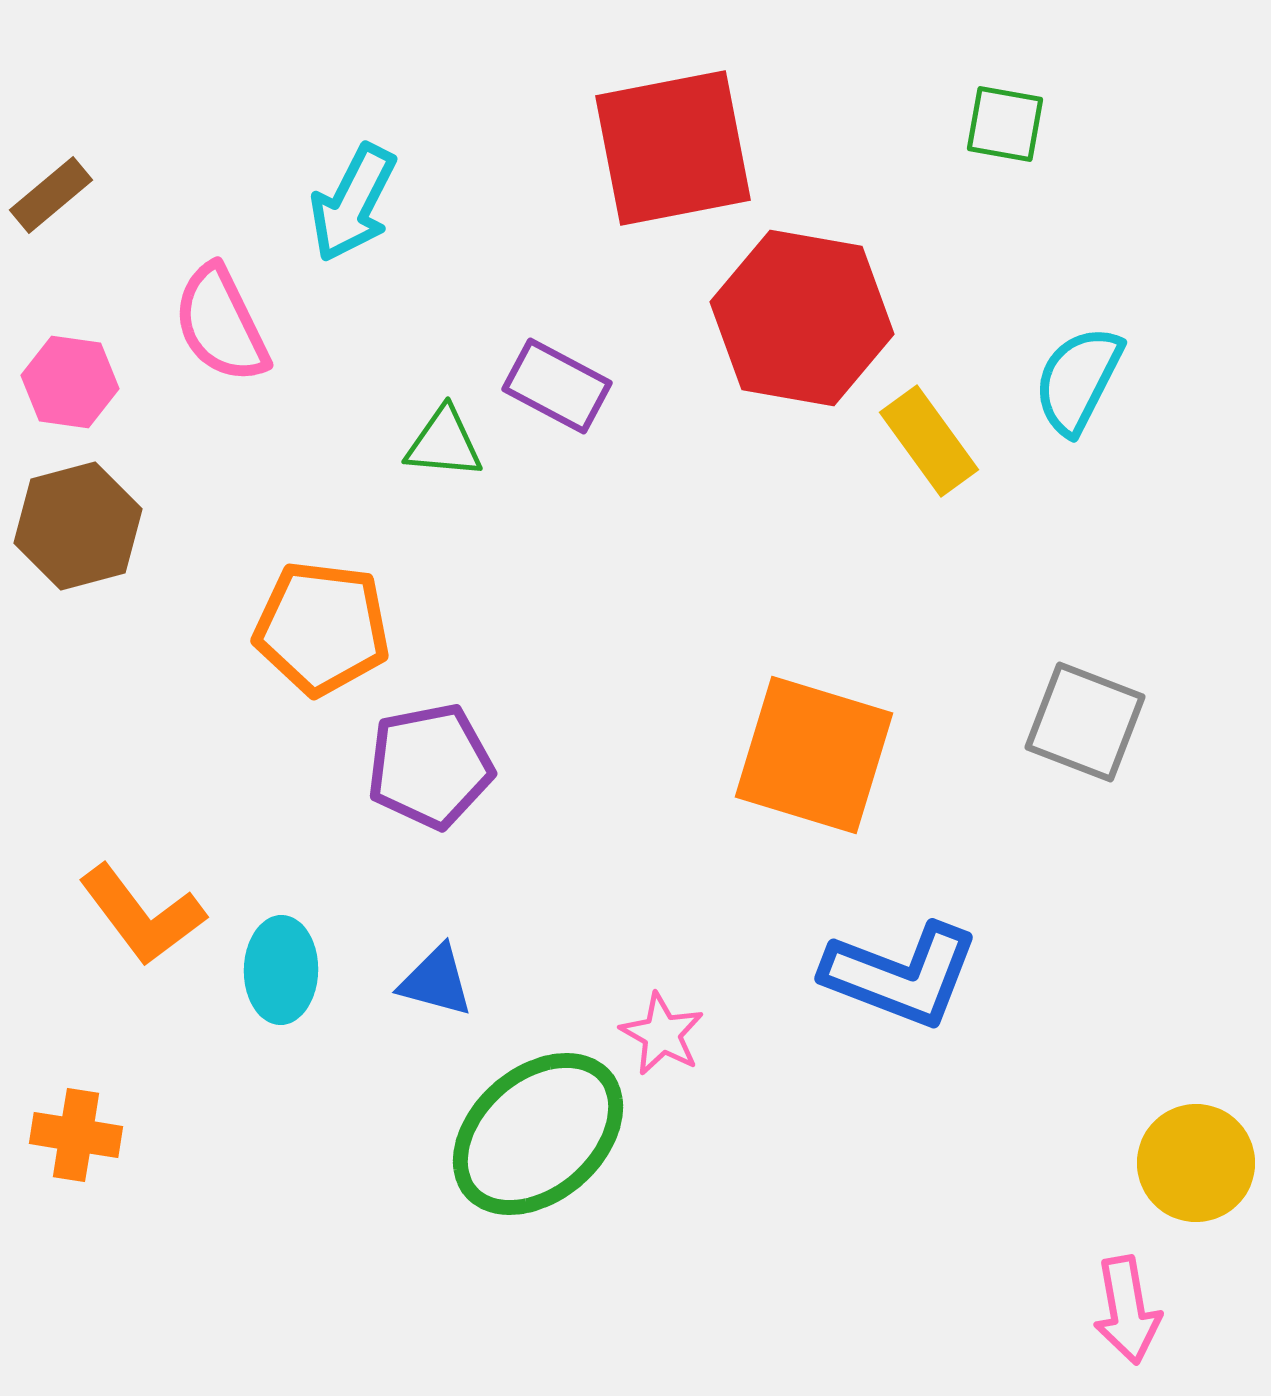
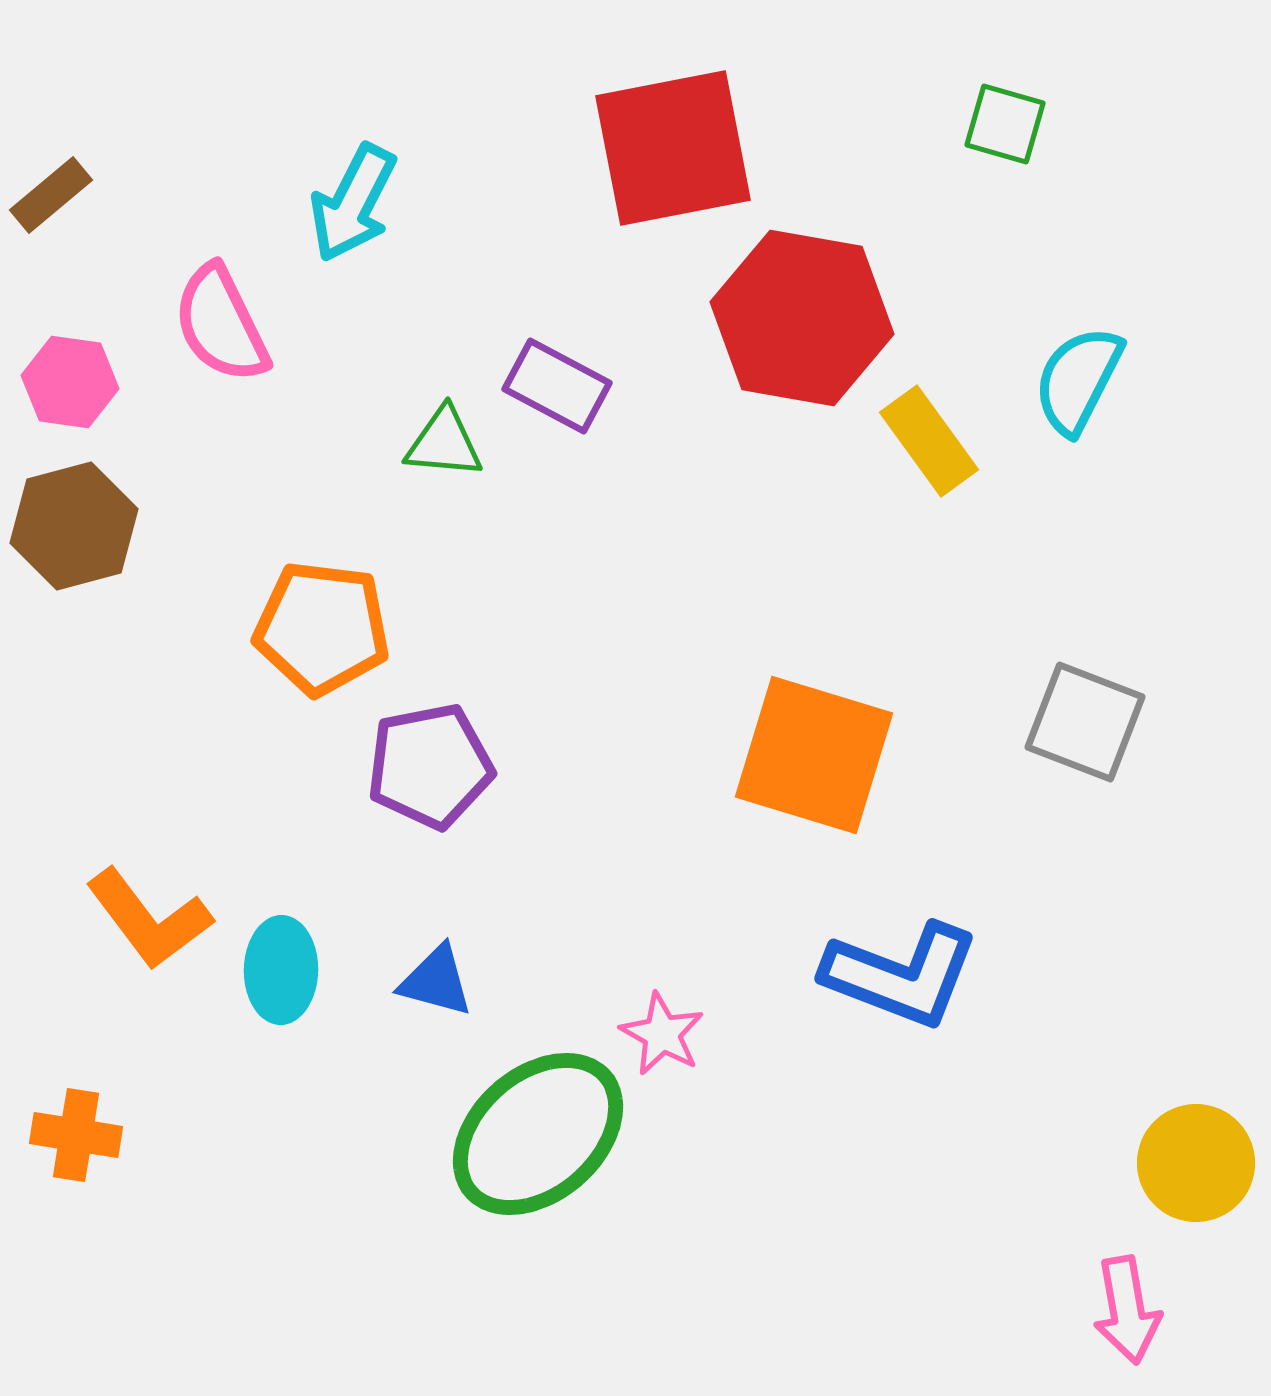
green square: rotated 6 degrees clockwise
brown hexagon: moved 4 px left
orange L-shape: moved 7 px right, 4 px down
